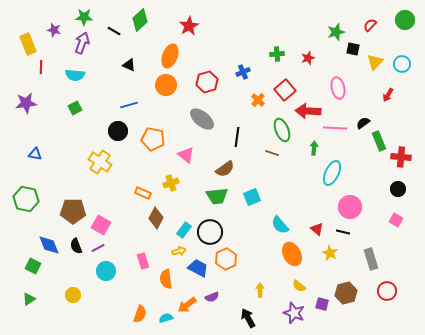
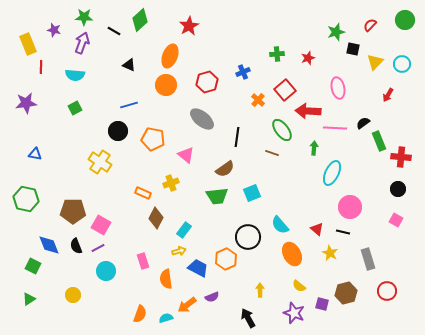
green ellipse at (282, 130): rotated 15 degrees counterclockwise
cyan square at (252, 197): moved 4 px up
black circle at (210, 232): moved 38 px right, 5 px down
gray rectangle at (371, 259): moved 3 px left
